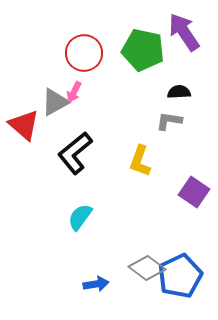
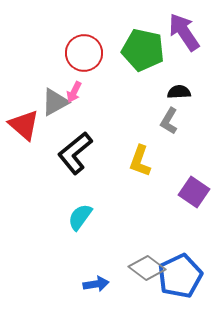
gray L-shape: rotated 68 degrees counterclockwise
